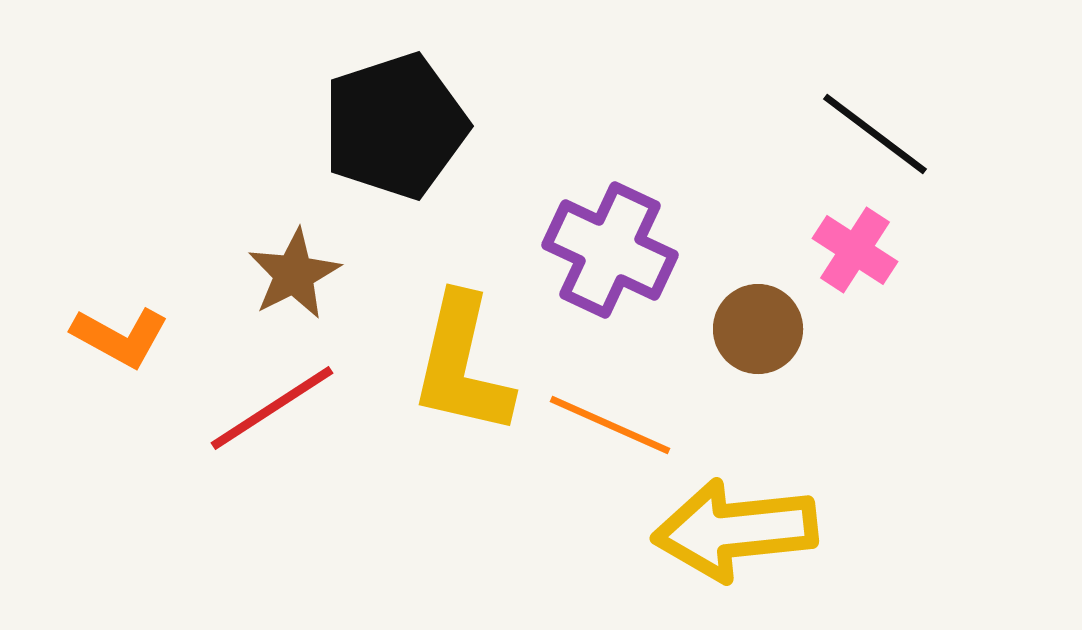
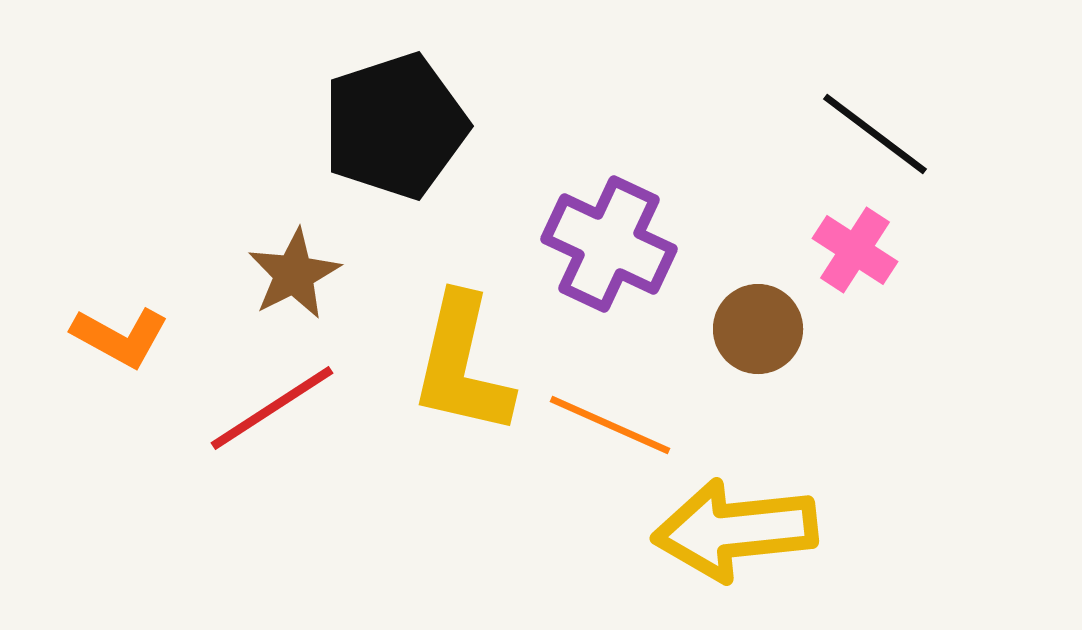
purple cross: moved 1 px left, 6 px up
